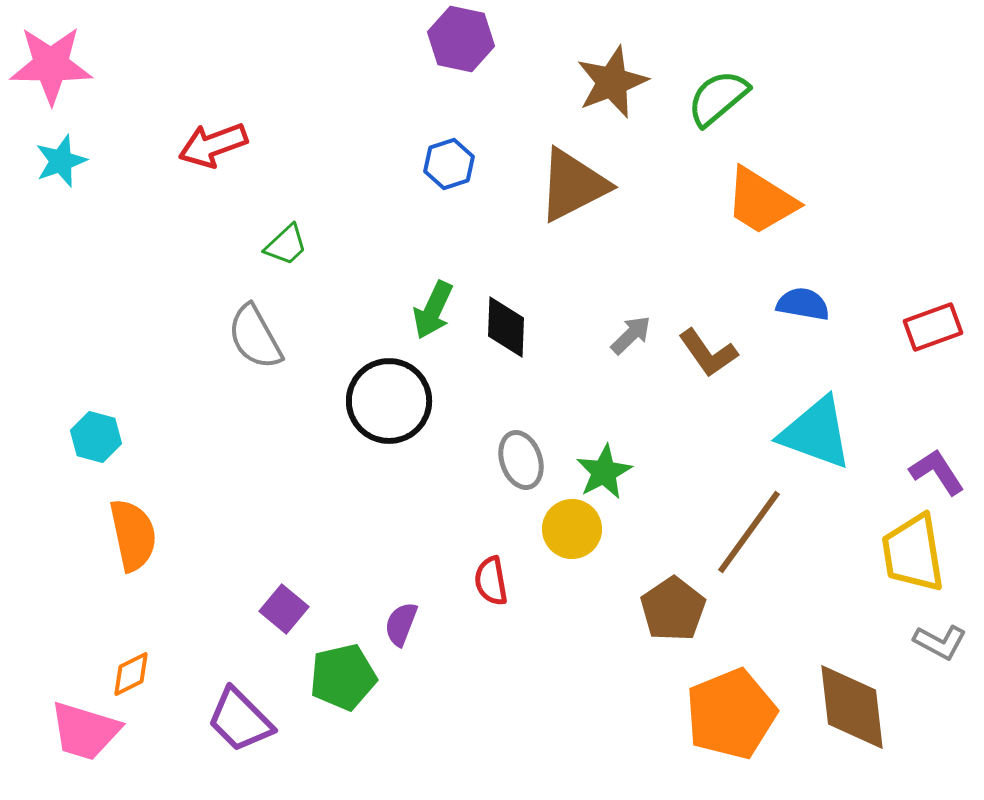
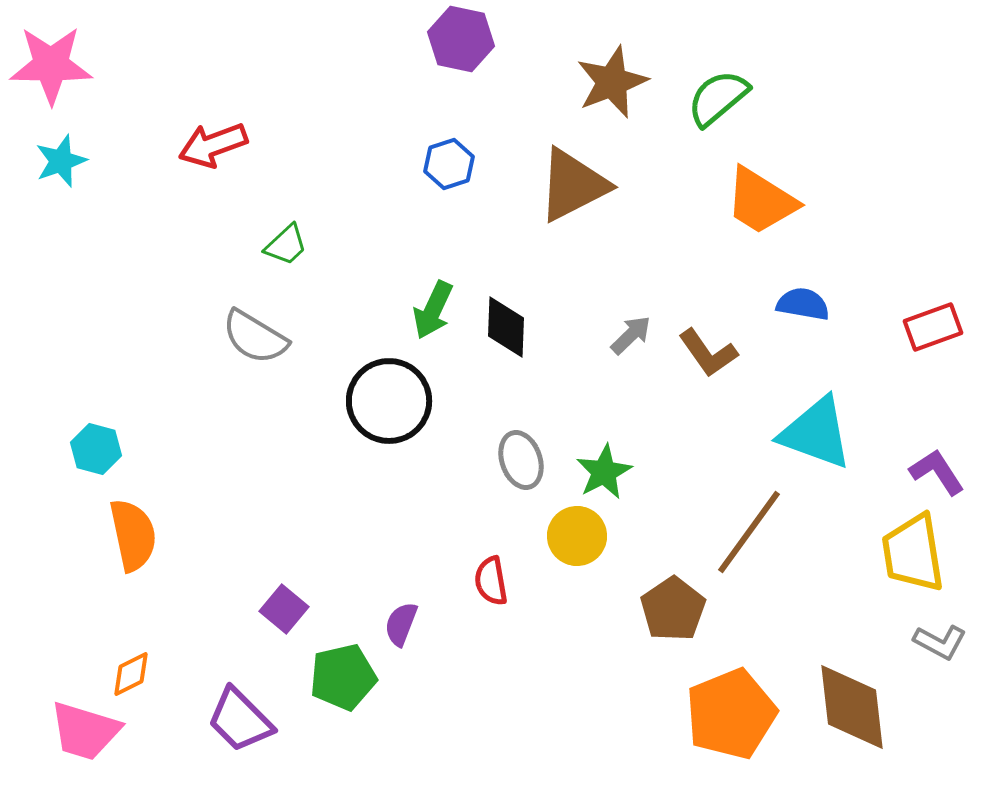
gray semicircle: rotated 30 degrees counterclockwise
cyan hexagon: moved 12 px down
yellow circle: moved 5 px right, 7 px down
